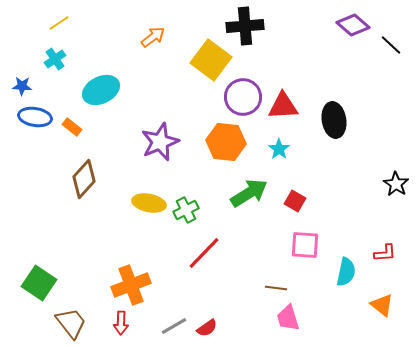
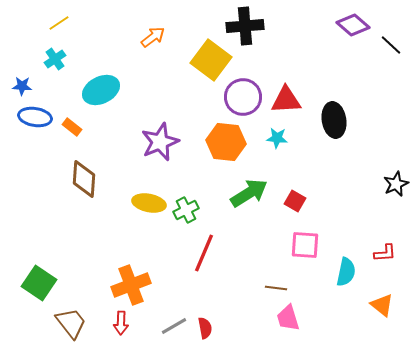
red triangle: moved 3 px right, 6 px up
cyan star: moved 2 px left, 11 px up; rotated 30 degrees counterclockwise
brown diamond: rotated 39 degrees counterclockwise
black star: rotated 15 degrees clockwise
red line: rotated 21 degrees counterclockwise
red semicircle: moved 2 px left; rotated 65 degrees counterclockwise
